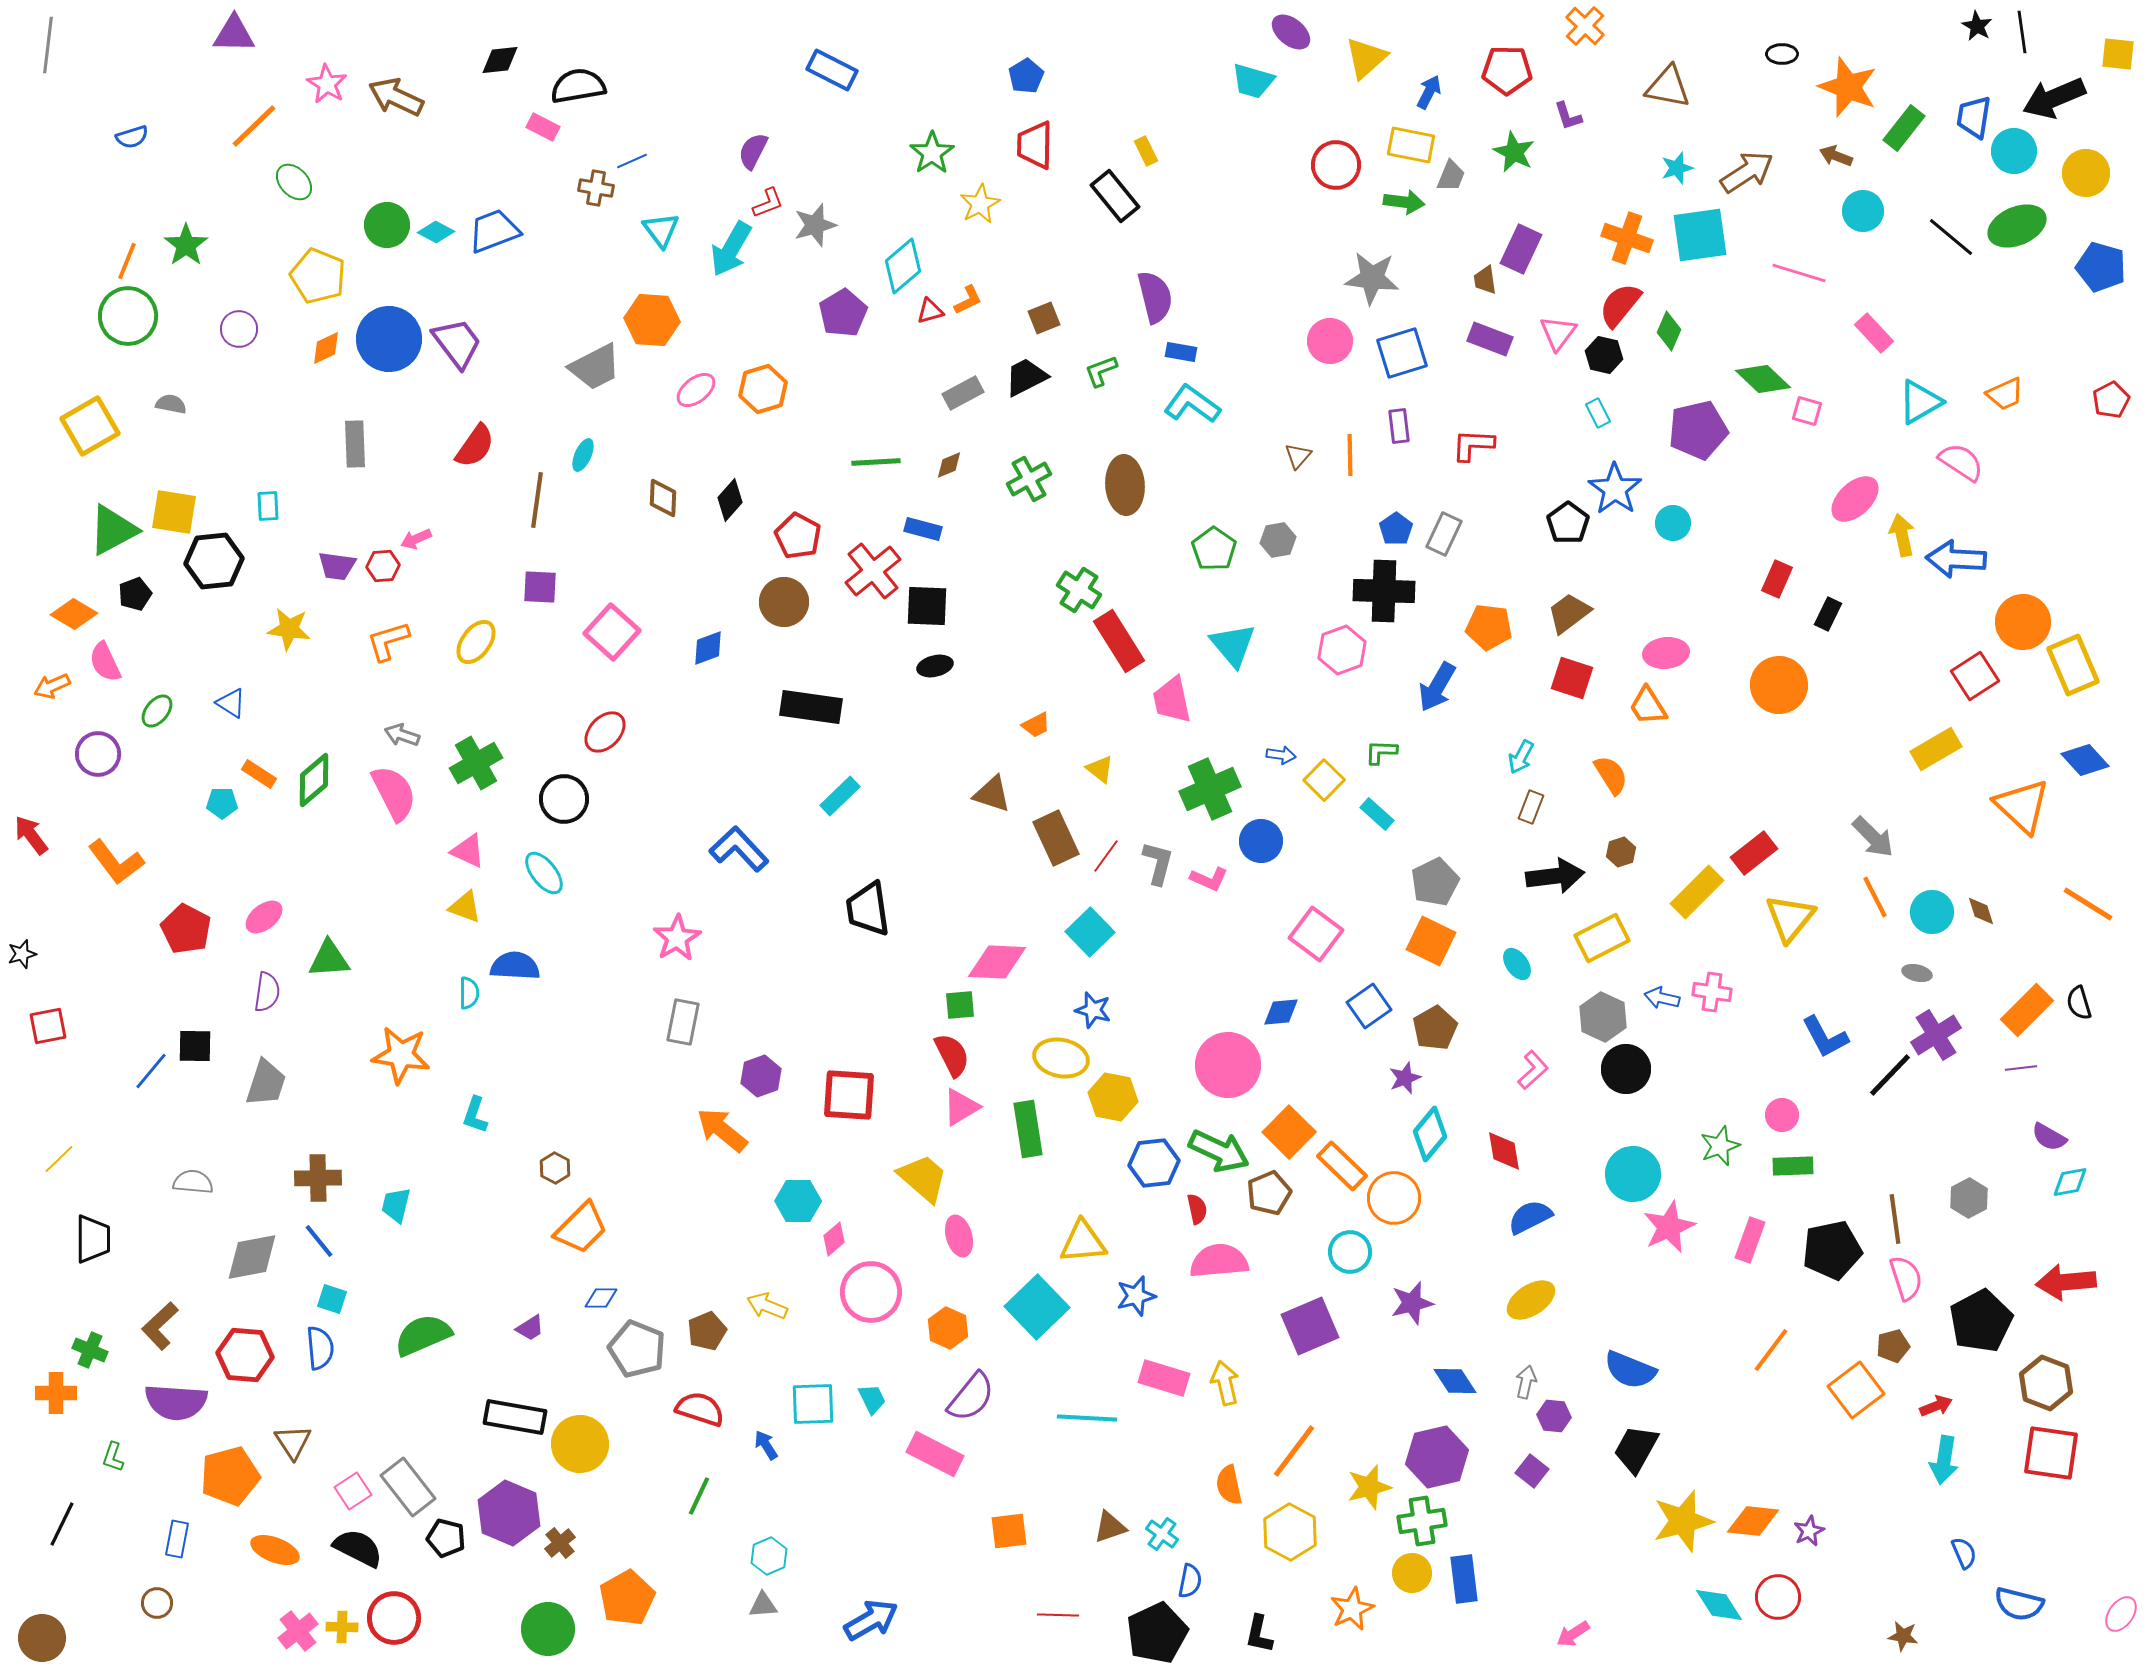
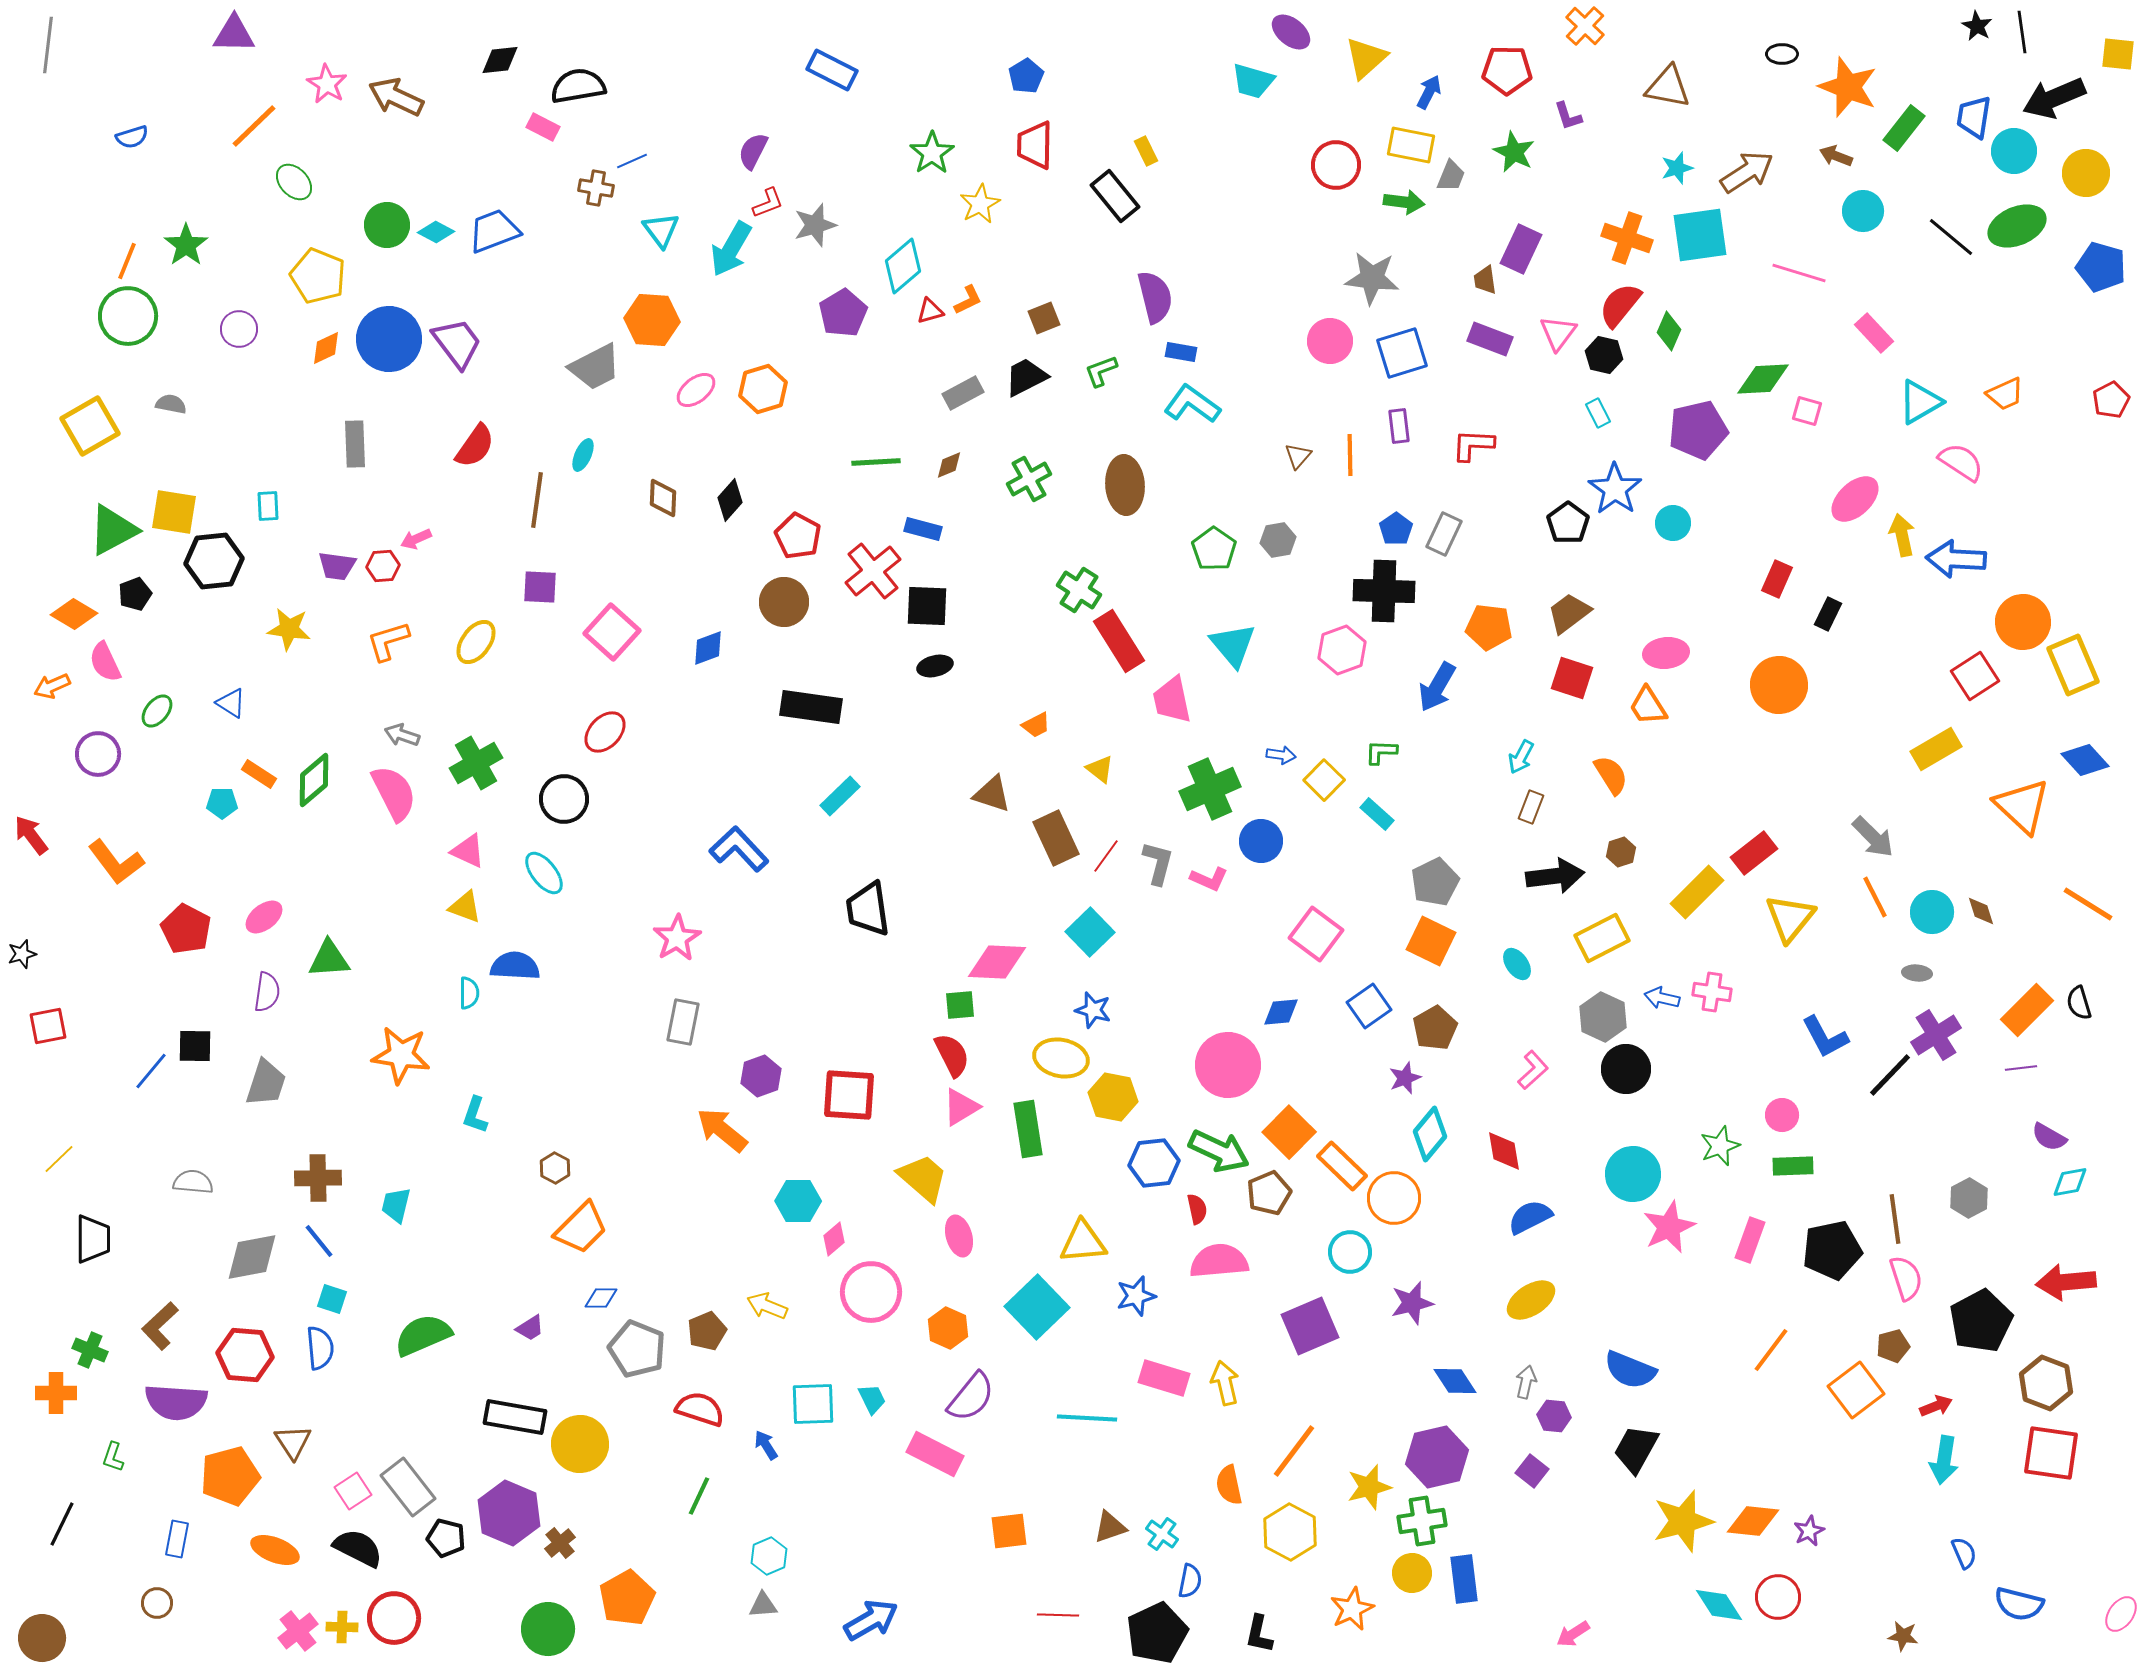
green diamond at (1763, 379): rotated 46 degrees counterclockwise
gray ellipse at (1917, 973): rotated 8 degrees counterclockwise
